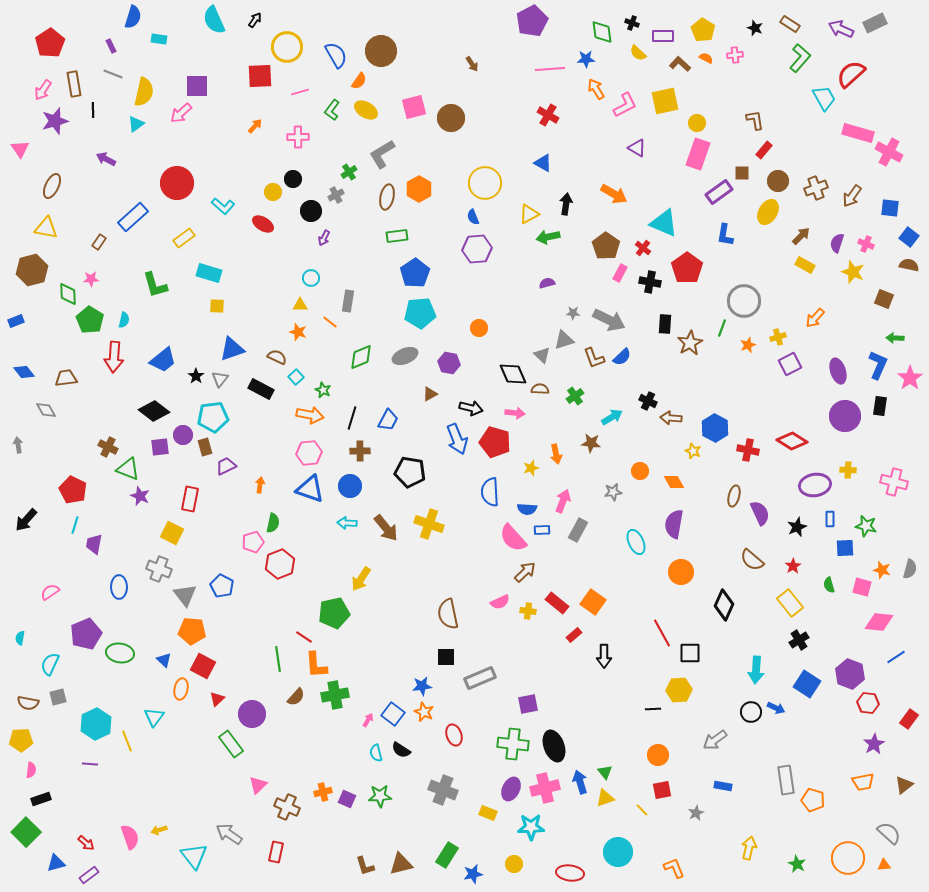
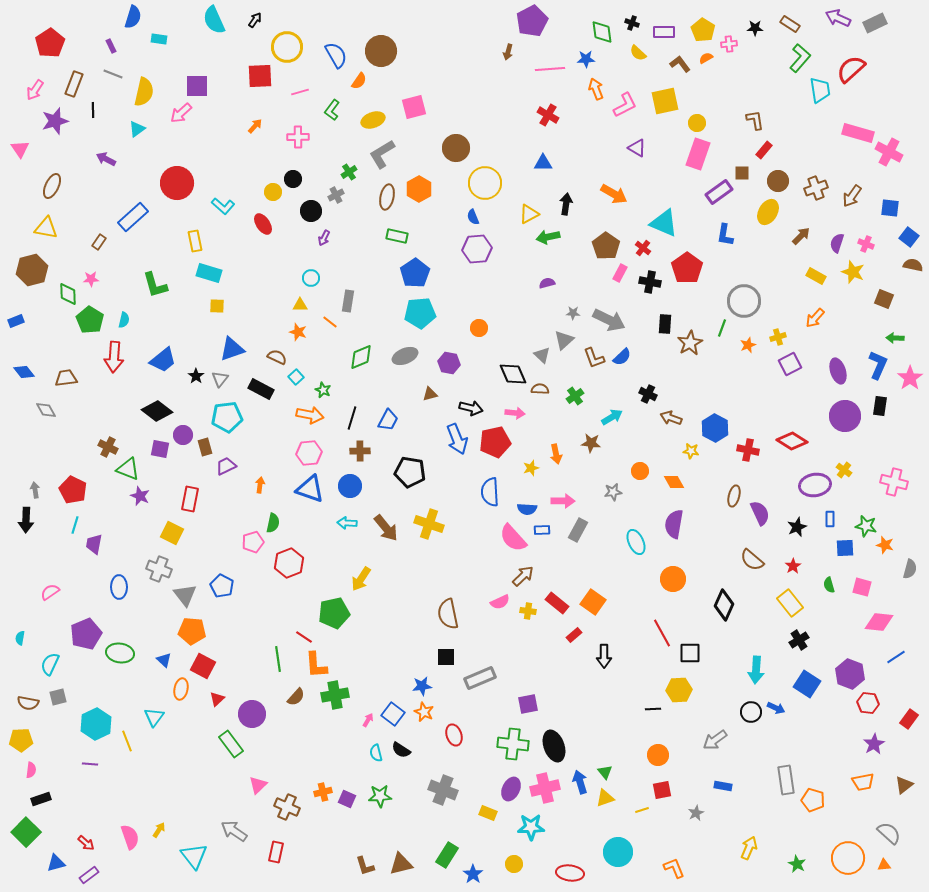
black star at (755, 28): rotated 21 degrees counterclockwise
purple arrow at (841, 29): moved 3 px left, 11 px up
purple rectangle at (663, 36): moved 1 px right, 4 px up
pink cross at (735, 55): moved 6 px left, 11 px up
orange semicircle at (706, 58): rotated 56 degrees counterclockwise
brown arrow at (472, 64): moved 36 px right, 12 px up; rotated 49 degrees clockwise
brown L-shape at (680, 64): rotated 10 degrees clockwise
red semicircle at (851, 74): moved 5 px up
brown rectangle at (74, 84): rotated 30 degrees clockwise
orange arrow at (596, 89): rotated 10 degrees clockwise
pink arrow at (43, 90): moved 8 px left
cyan trapezoid at (824, 98): moved 4 px left, 8 px up; rotated 20 degrees clockwise
yellow ellipse at (366, 110): moved 7 px right, 10 px down; rotated 50 degrees counterclockwise
brown circle at (451, 118): moved 5 px right, 30 px down
cyan triangle at (136, 124): moved 1 px right, 5 px down
blue triangle at (543, 163): rotated 30 degrees counterclockwise
red ellipse at (263, 224): rotated 25 degrees clockwise
green rectangle at (397, 236): rotated 20 degrees clockwise
yellow rectangle at (184, 238): moved 11 px right, 3 px down; rotated 65 degrees counterclockwise
yellow rectangle at (805, 265): moved 11 px right, 11 px down
brown semicircle at (909, 265): moved 4 px right
gray triangle at (564, 340): rotated 25 degrees counterclockwise
brown triangle at (430, 394): rotated 14 degrees clockwise
black cross at (648, 401): moved 7 px up
black diamond at (154, 411): moved 3 px right
cyan pentagon at (213, 417): moved 14 px right
brown arrow at (671, 418): rotated 15 degrees clockwise
red pentagon at (495, 442): rotated 28 degrees counterclockwise
gray arrow at (18, 445): moved 17 px right, 45 px down
purple square at (160, 447): moved 2 px down; rotated 18 degrees clockwise
yellow star at (693, 451): moved 2 px left; rotated 14 degrees counterclockwise
yellow cross at (848, 470): moved 4 px left; rotated 35 degrees clockwise
pink arrow at (563, 501): rotated 70 degrees clockwise
black arrow at (26, 520): rotated 40 degrees counterclockwise
red hexagon at (280, 564): moved 9 px right, 1 px up
orange star at (882, 570): moved 3 px right, 25 px up
brown arrow at (525, 572): moved 2 px left, 4 px down
orange circle at (681, 572): moved 8 px left, 7 px down
yellow line at (642, 810): rotated 64 degrees counterclockwise
yellow arrow at (159, 830): rotated 140 degrees clockwise
gray arrow at (229, 834): moved 5 px right, 3 px up
yellow arrow at (749, 848): rotated 10 degrees clockwise
blue star at (473, 874): rotated 24 degrees counterclockwise
